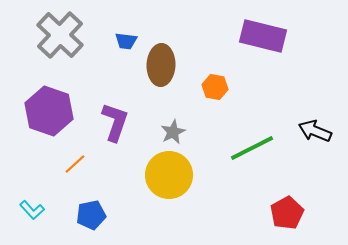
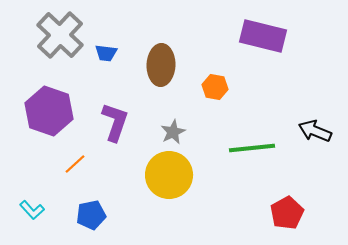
blue trapezoid: moved 20 px left, 12 px down
green line: rotated 21 degrees clockwise
